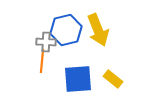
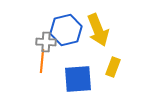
yellow rectangle: moved 12 px up; rotated 72 degrees clockwise
